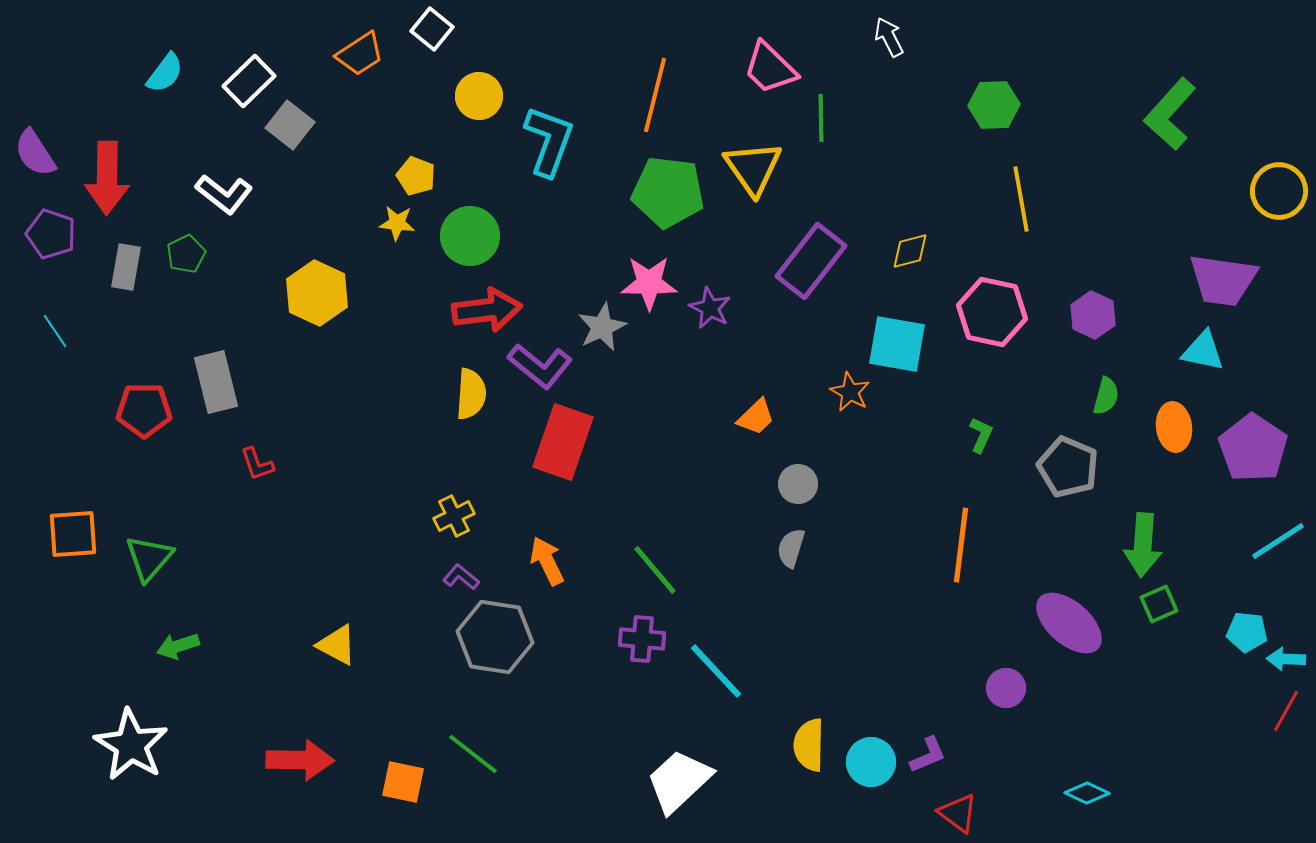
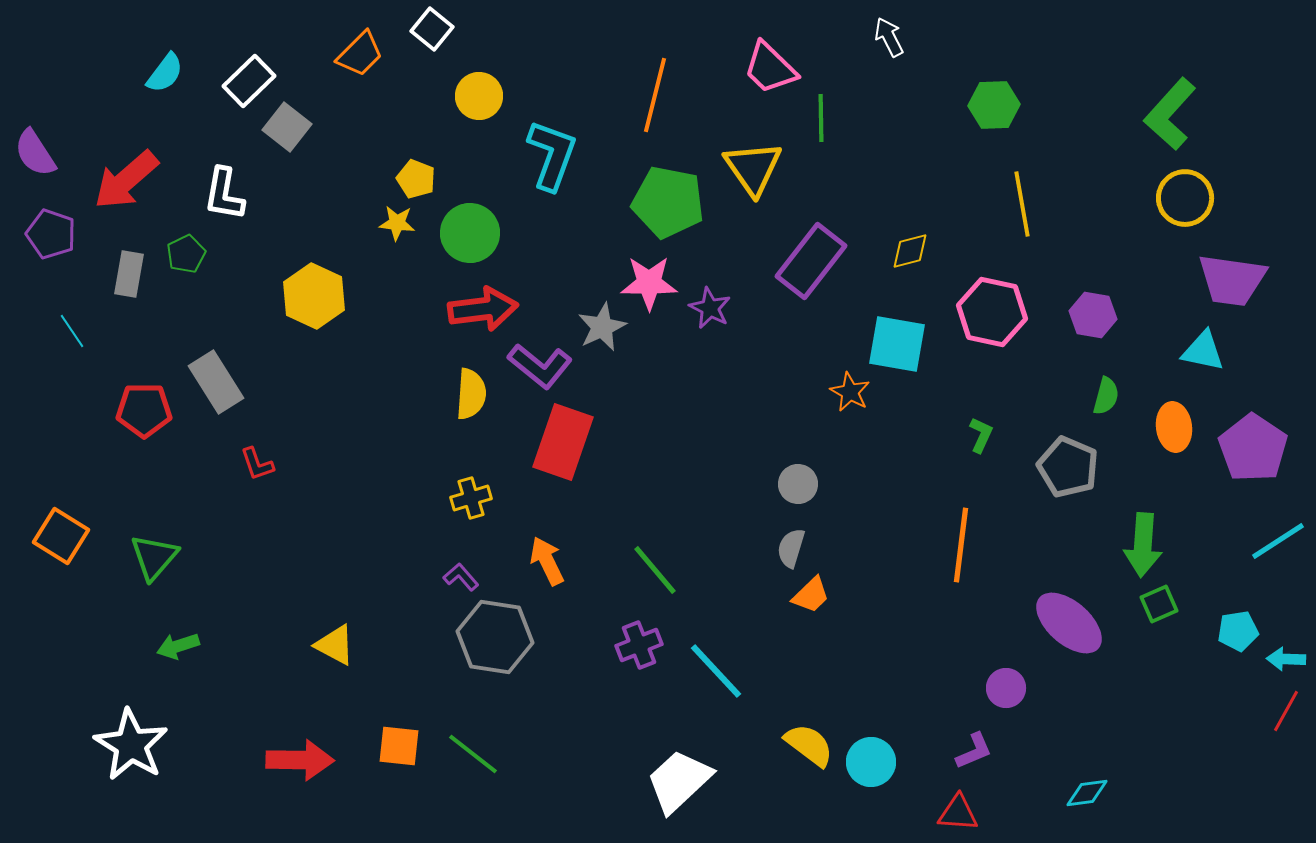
orange trapezoid at (360, 54): rotated 12 degrees counterclockwise
gray square at (290, 125): moved 3 px left, 2 px down
cyan L-shape at (549, 141): moved 3 px right, 14 px down
yellow pentagon at (416, 176): moved 3 px down
red arrow at (107, 178): moved 19 px right, 2 px down; rotated 48 degrees clockwise
yellow circle at (1279, 191): moved 94 px left, 7 px down
green pentagon at (668, 192): moved 10 px down; rotated 4 degrees clockwise
white L-shape at (224, 194): rotated 62 degrees clockwise
yellow line at (1021, 199): moved 1 px right, 5 px down
green circle at (470, 236): moved 3 px up
gray rectangle at (126, 267): moved 3 px right, 7 px down
purple trapezoid at (1223, 280): moved 9 px right
yellow hexagon at (317, 293): moved 3 px left, 3 px down
red arrow at (487, 310): moved 4 px left, 1 px up
purple hexagon at (1093, 315): rotated 15 degrees counterclockwise
cyan line at (55, 331): moved 17 px right
gray rectangle at (216, 382): rotated 18 degrees counterclockwise
orange trapezoid at (756, 417): moved 55 px right, 178 px down
yellow cross at (454, 516): moved 17 px right, 18 px up; rotated 9 degrees clockwise
orange square at (73, 534): moved 12 px left, 2 px down; rotated 36 degrees clockwise
green triangle at (149, 558): moved 5 px right, 1 px up
purple L-shape at (461, 577): rotated 9 degrees clockwise
cyan pentagon at (1247, 632): moved 9 px left, 1 px up; rotated 15 degrees counterclockwise
purple cross at (642, 639): moved 3 px left, 6 px down; rotated 27 degrees counterclockwise
yellow triangle at (337, 645): moved 2 px left
yellow semicircle at (809, 745): rotated 126 degrees clockwise
purple L-shape at (928, 755): moved 46 px right, 4 px up
orange square at (403, 782): moved 4 px left, 36 px up; rotated 6 degrees counterclockwise
cyan diamond at (1087, 793): rotated 33 degrees counterclockwise
red triangle at (958, 813): rotated 33 degrees counterclockwise
